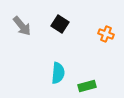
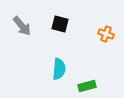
black square: rotated 18 degrees counterclockwise
cyan semicircle: moved 1 px right, 4 px up
